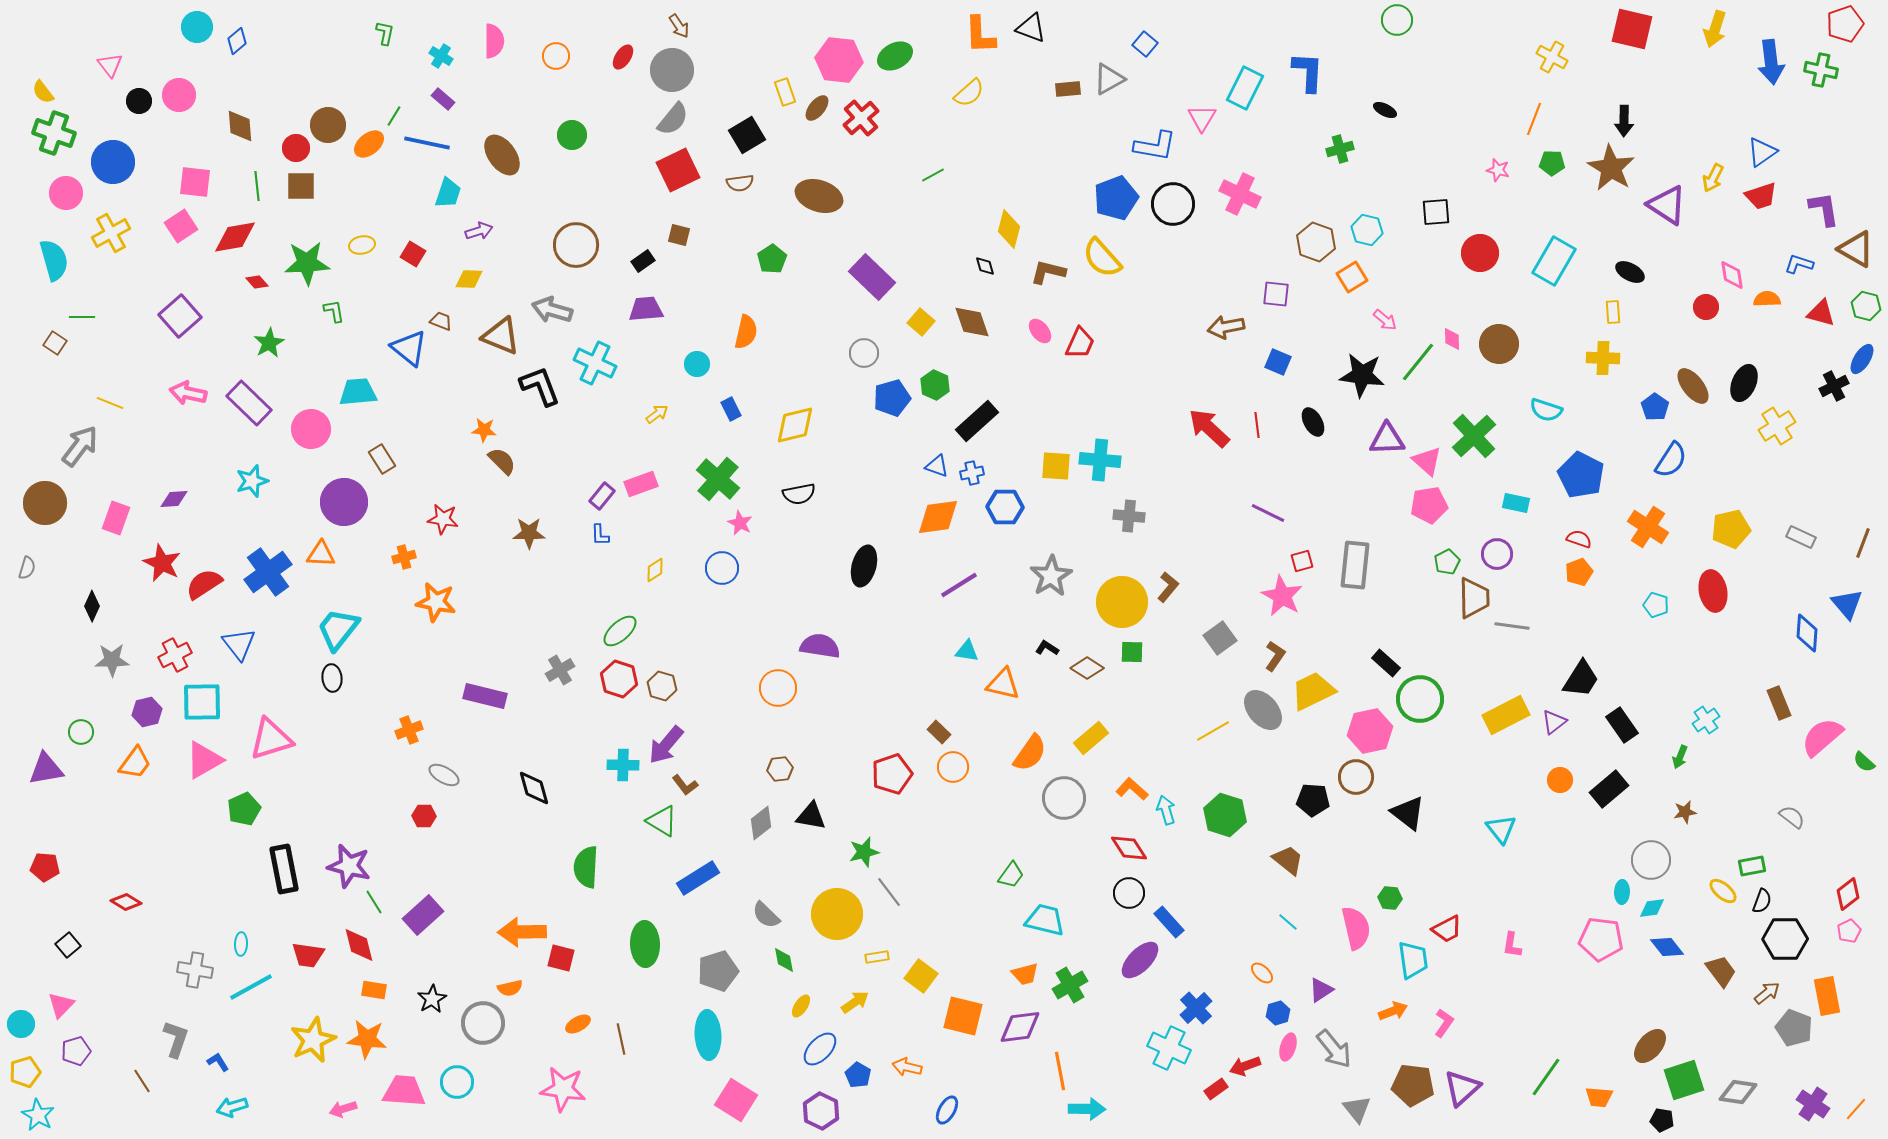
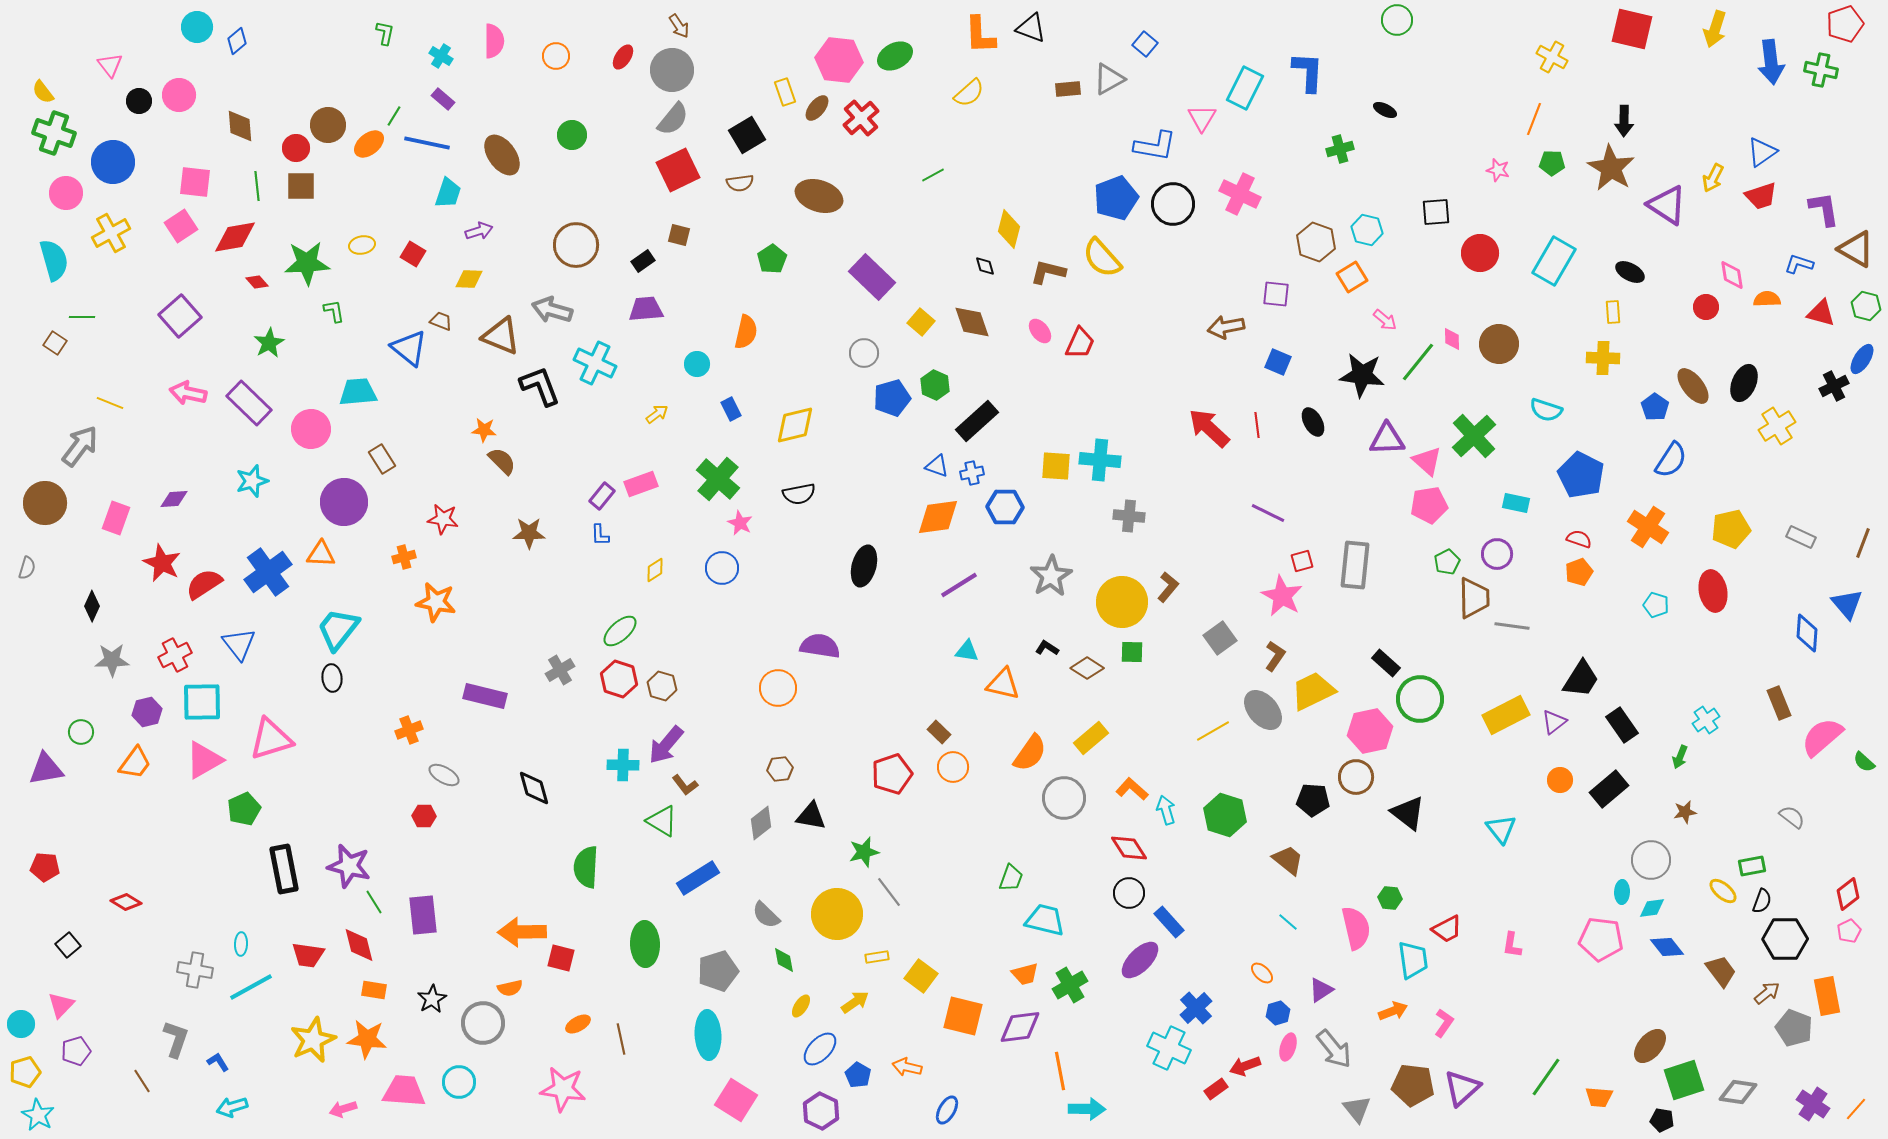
green trapezoid at (1011, 875): moved 3 px down; rotated 16 degrees counterclockwise
purple rectangle at (423, 915): rotated 54 degrees counterclockwise
cyan circle at (457, 1082): moved 2 px right
